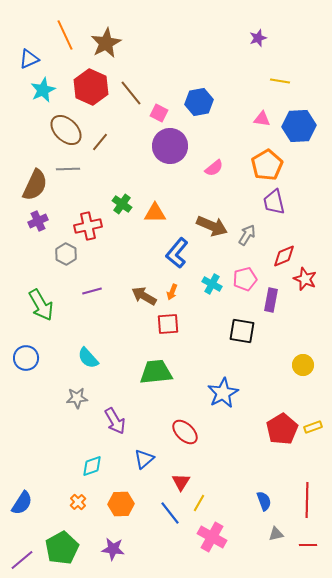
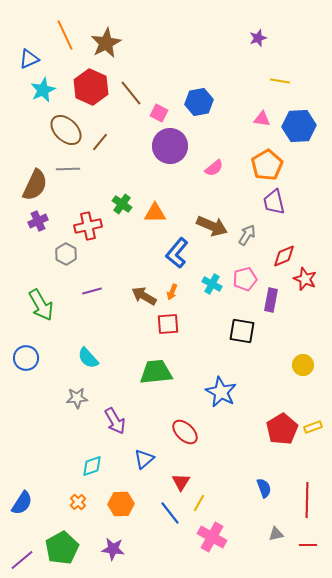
blue star at (223, 393): moved 2 px left, 1 px up; rotated 16 degrees counterclockwise
blue semicircle at (264, 501): moved 13 px up
